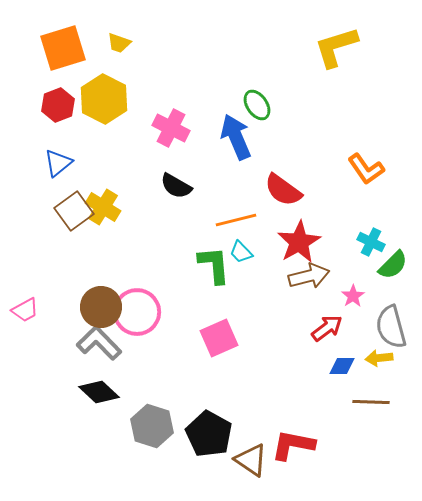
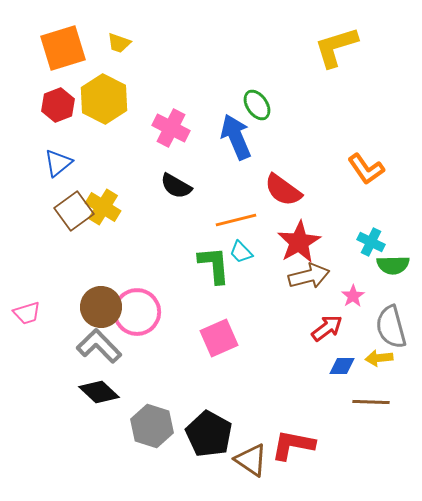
green semicircle: rotated 44 degrees clockwise
pink trapezoid: moved 2 px right, 3 px down; rotated 12 degrees clockwise
gray L-shape: moved 3 px down
